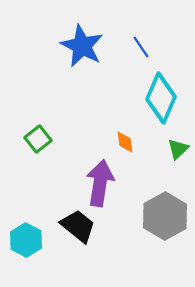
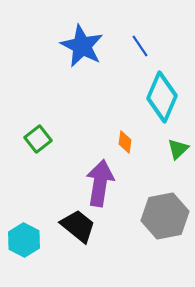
blue line: moved 1 px left, 1 px up
cyan diamond: moved 1 px right, 1 px up
orange diamond: rotated 15 degrees clockwise
gray hexagon: rotated 18 degrees clockwise
cyan hexagon: moved 2 px left
